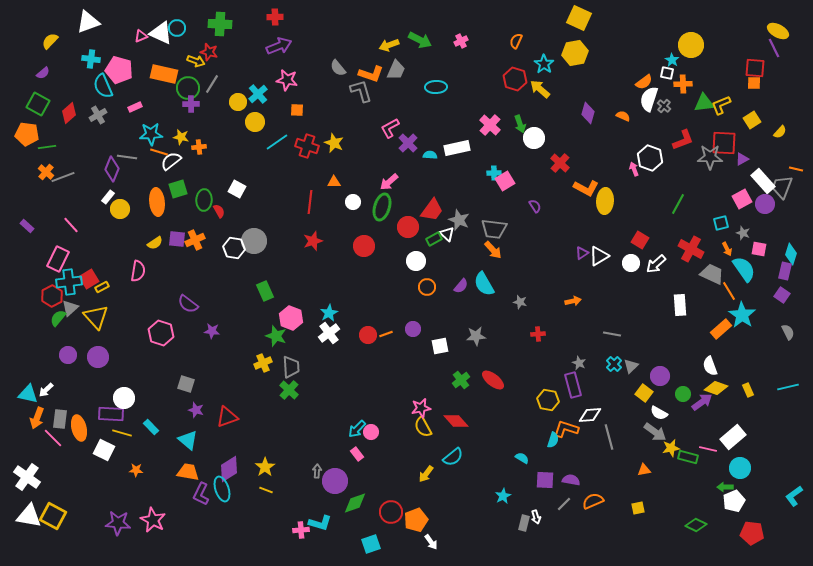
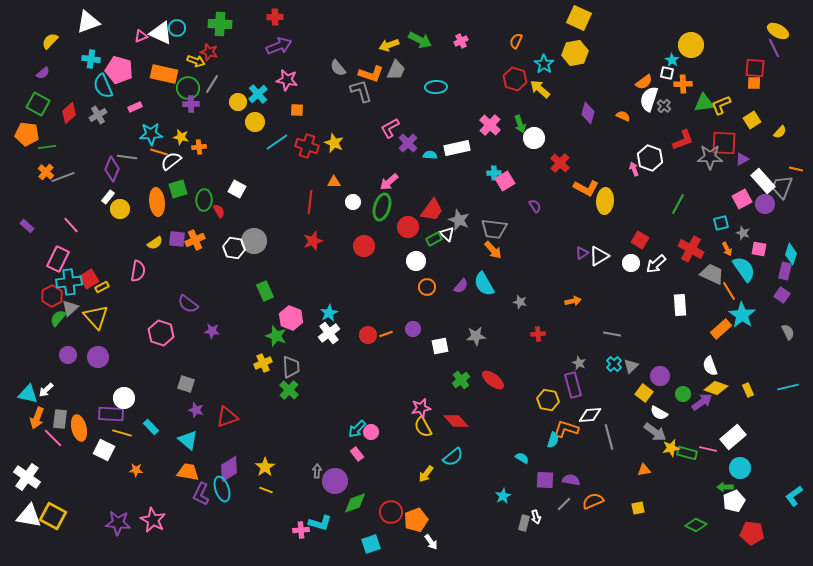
green rectangle at (688, 457): moved 1 px left, 4 px up
